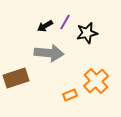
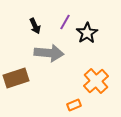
black arrow: moved 10 px left; rotated 84 degrees counterclockwise
black star: rotated 20 degrees counterclockwise
orange rectangle: moved 4 px right, 10 px down
